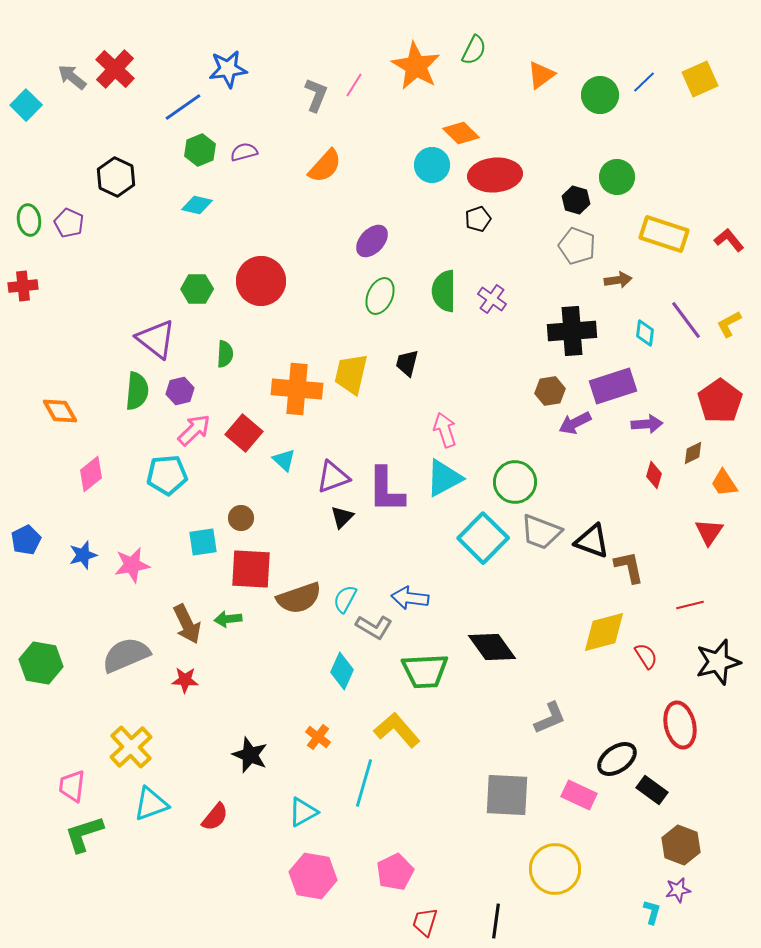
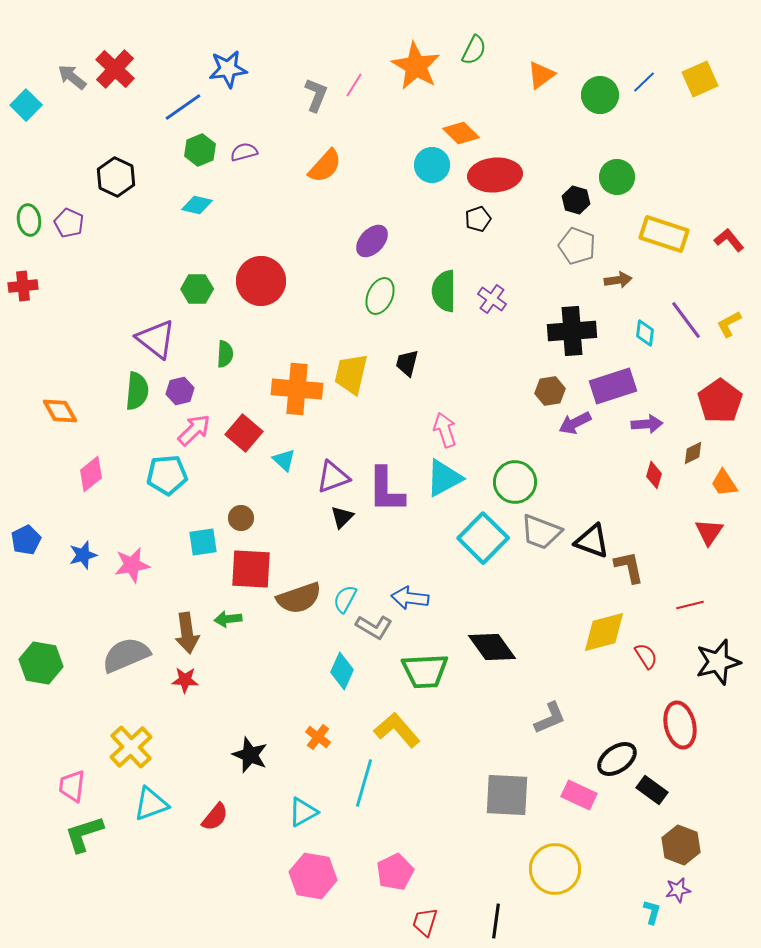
brown arrow at (187, 624): moved 9 px down; rotated 18 degrees clockwise
